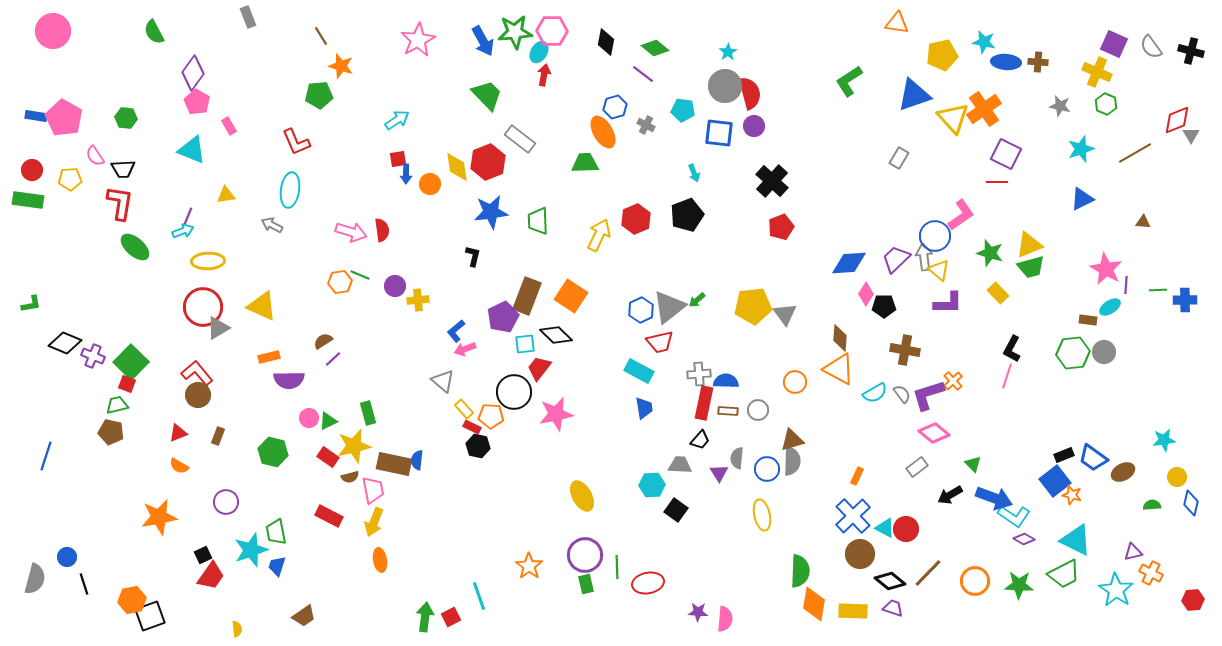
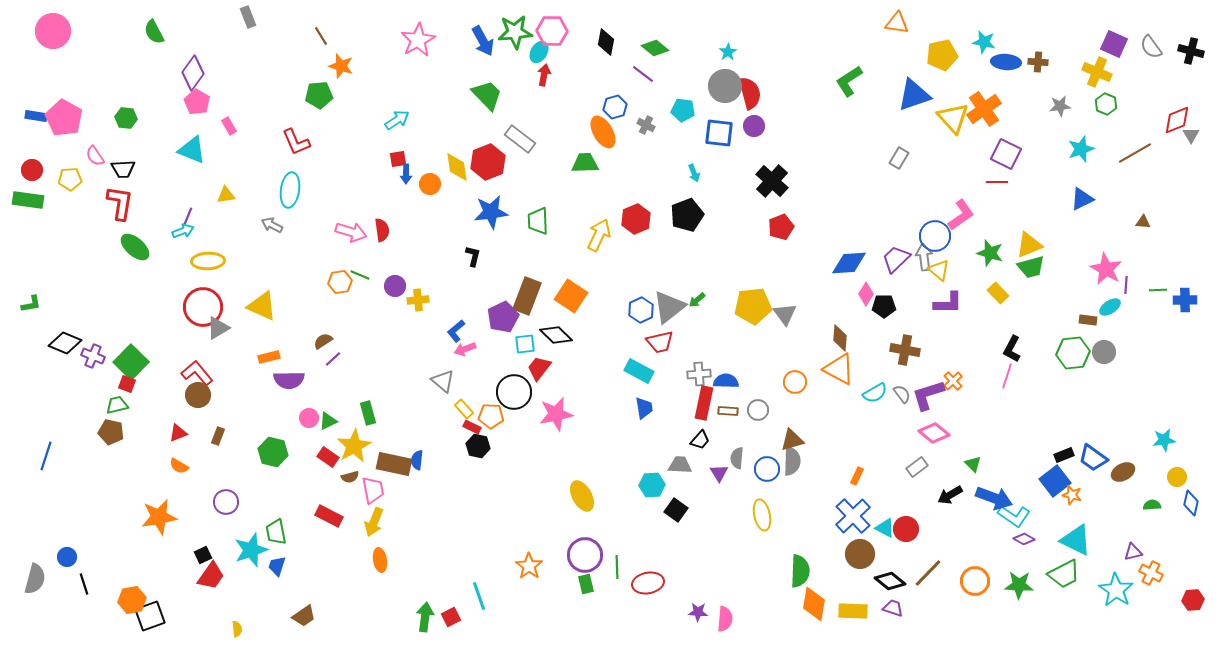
gray star at (1060, 106): rotated 20 degrees counterclockwise
yellow star at (354, 446): rotated 16 degrees counterclockwise
